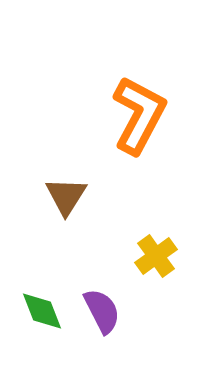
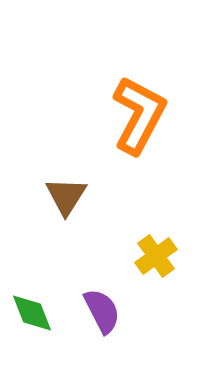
green diamond: moved 10 px left, 2 px down
